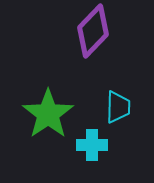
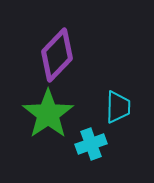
purple diamond: moved 36 px left, 24 px down
cyan cross: moved 1 px left, 1 px up; rotated 20 degrees counterclockwise
